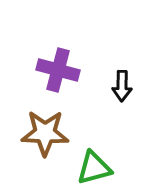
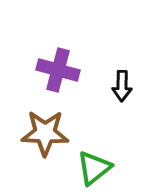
green triangle: rotated 24 degrees counterclockwise
